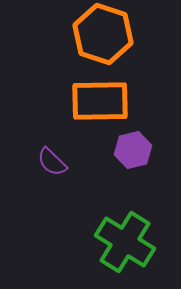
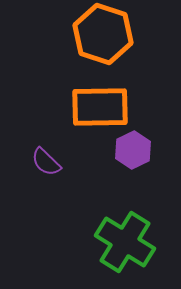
orange rectangle: moved 6 px down
purple hexagon: rotated 12 degrees counterclockwise
purple semicircle: moved 6 px left
